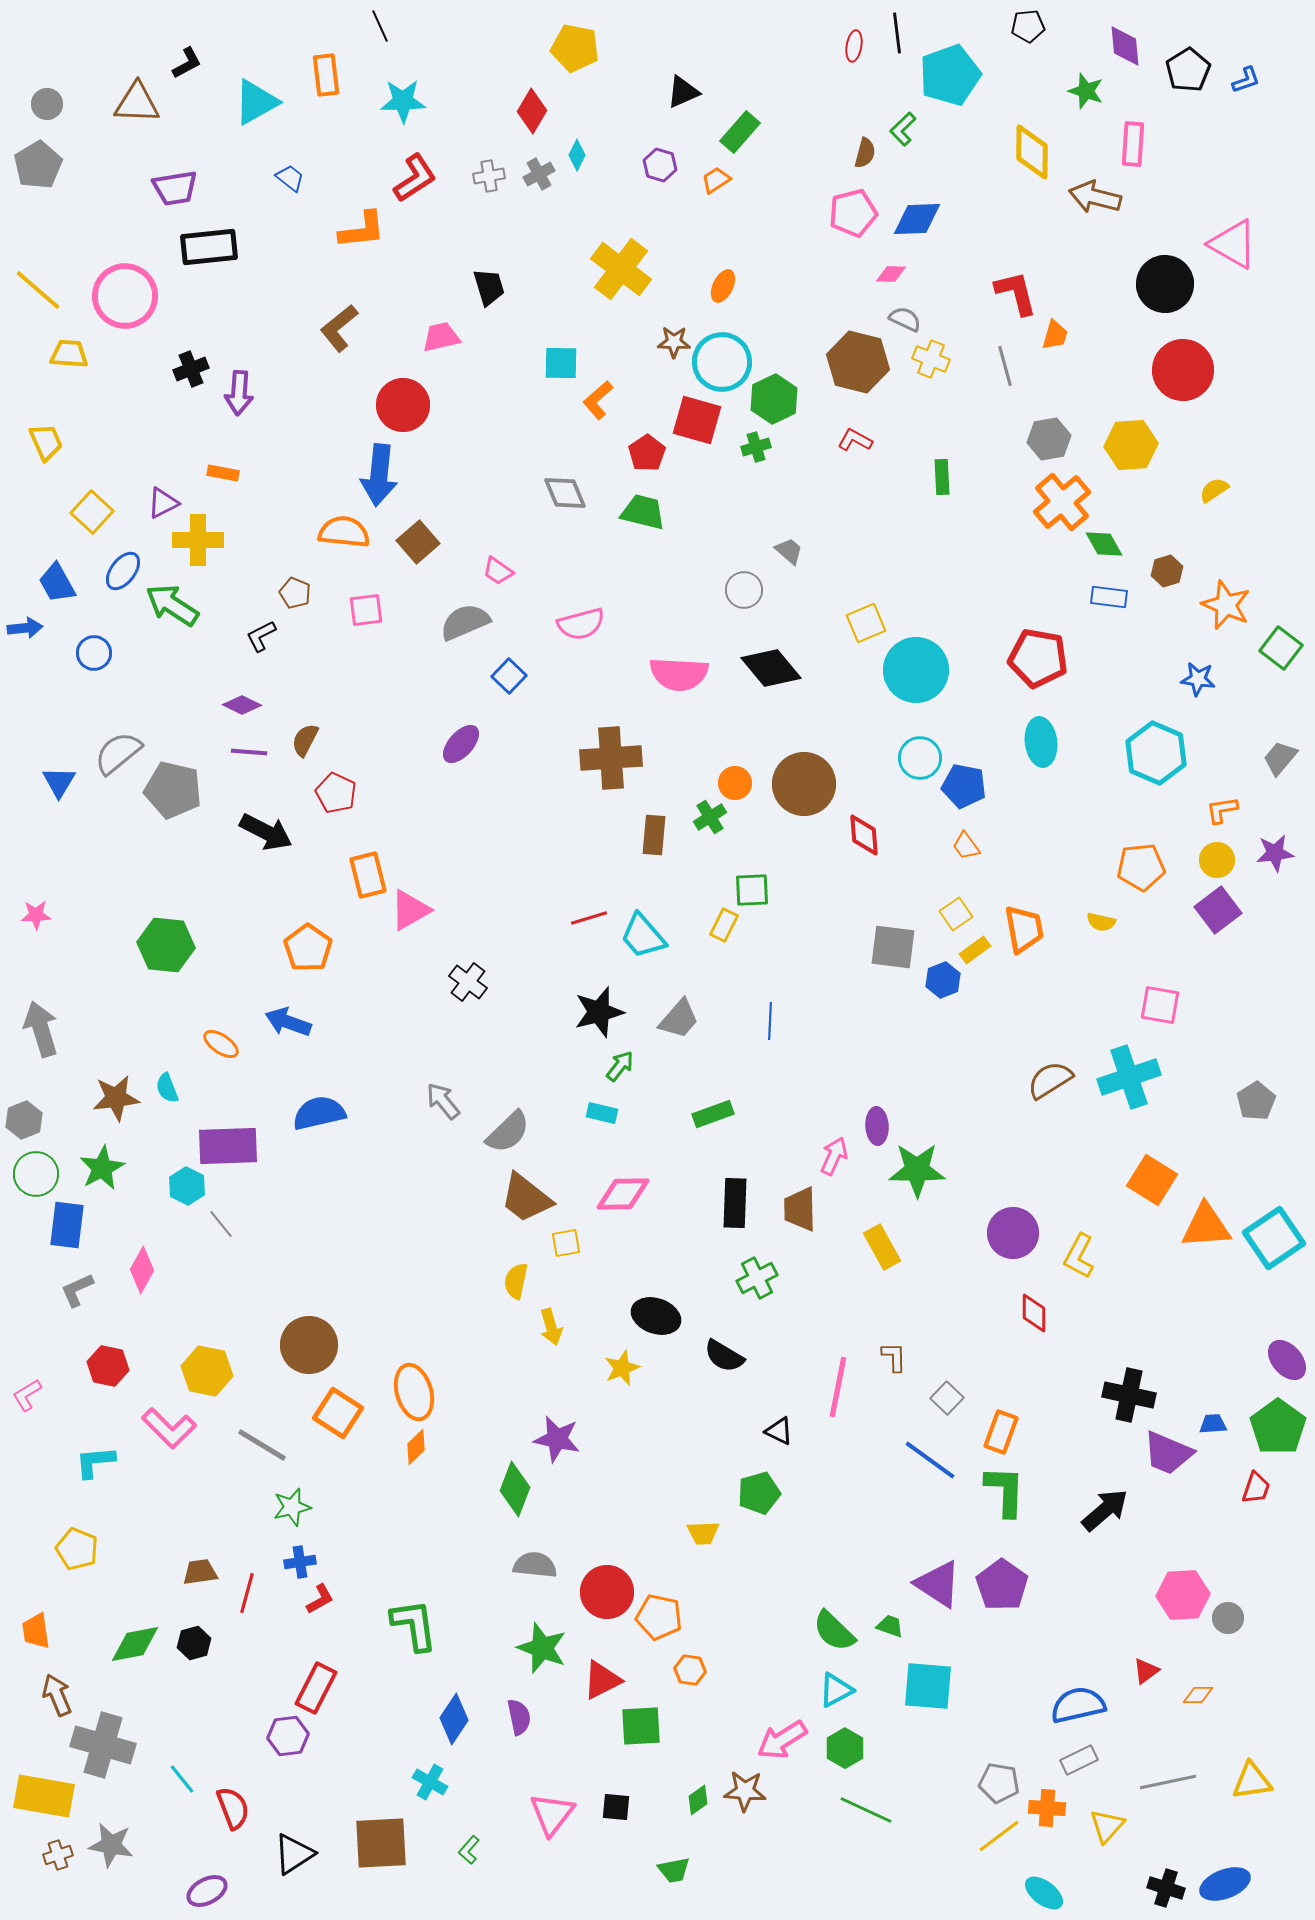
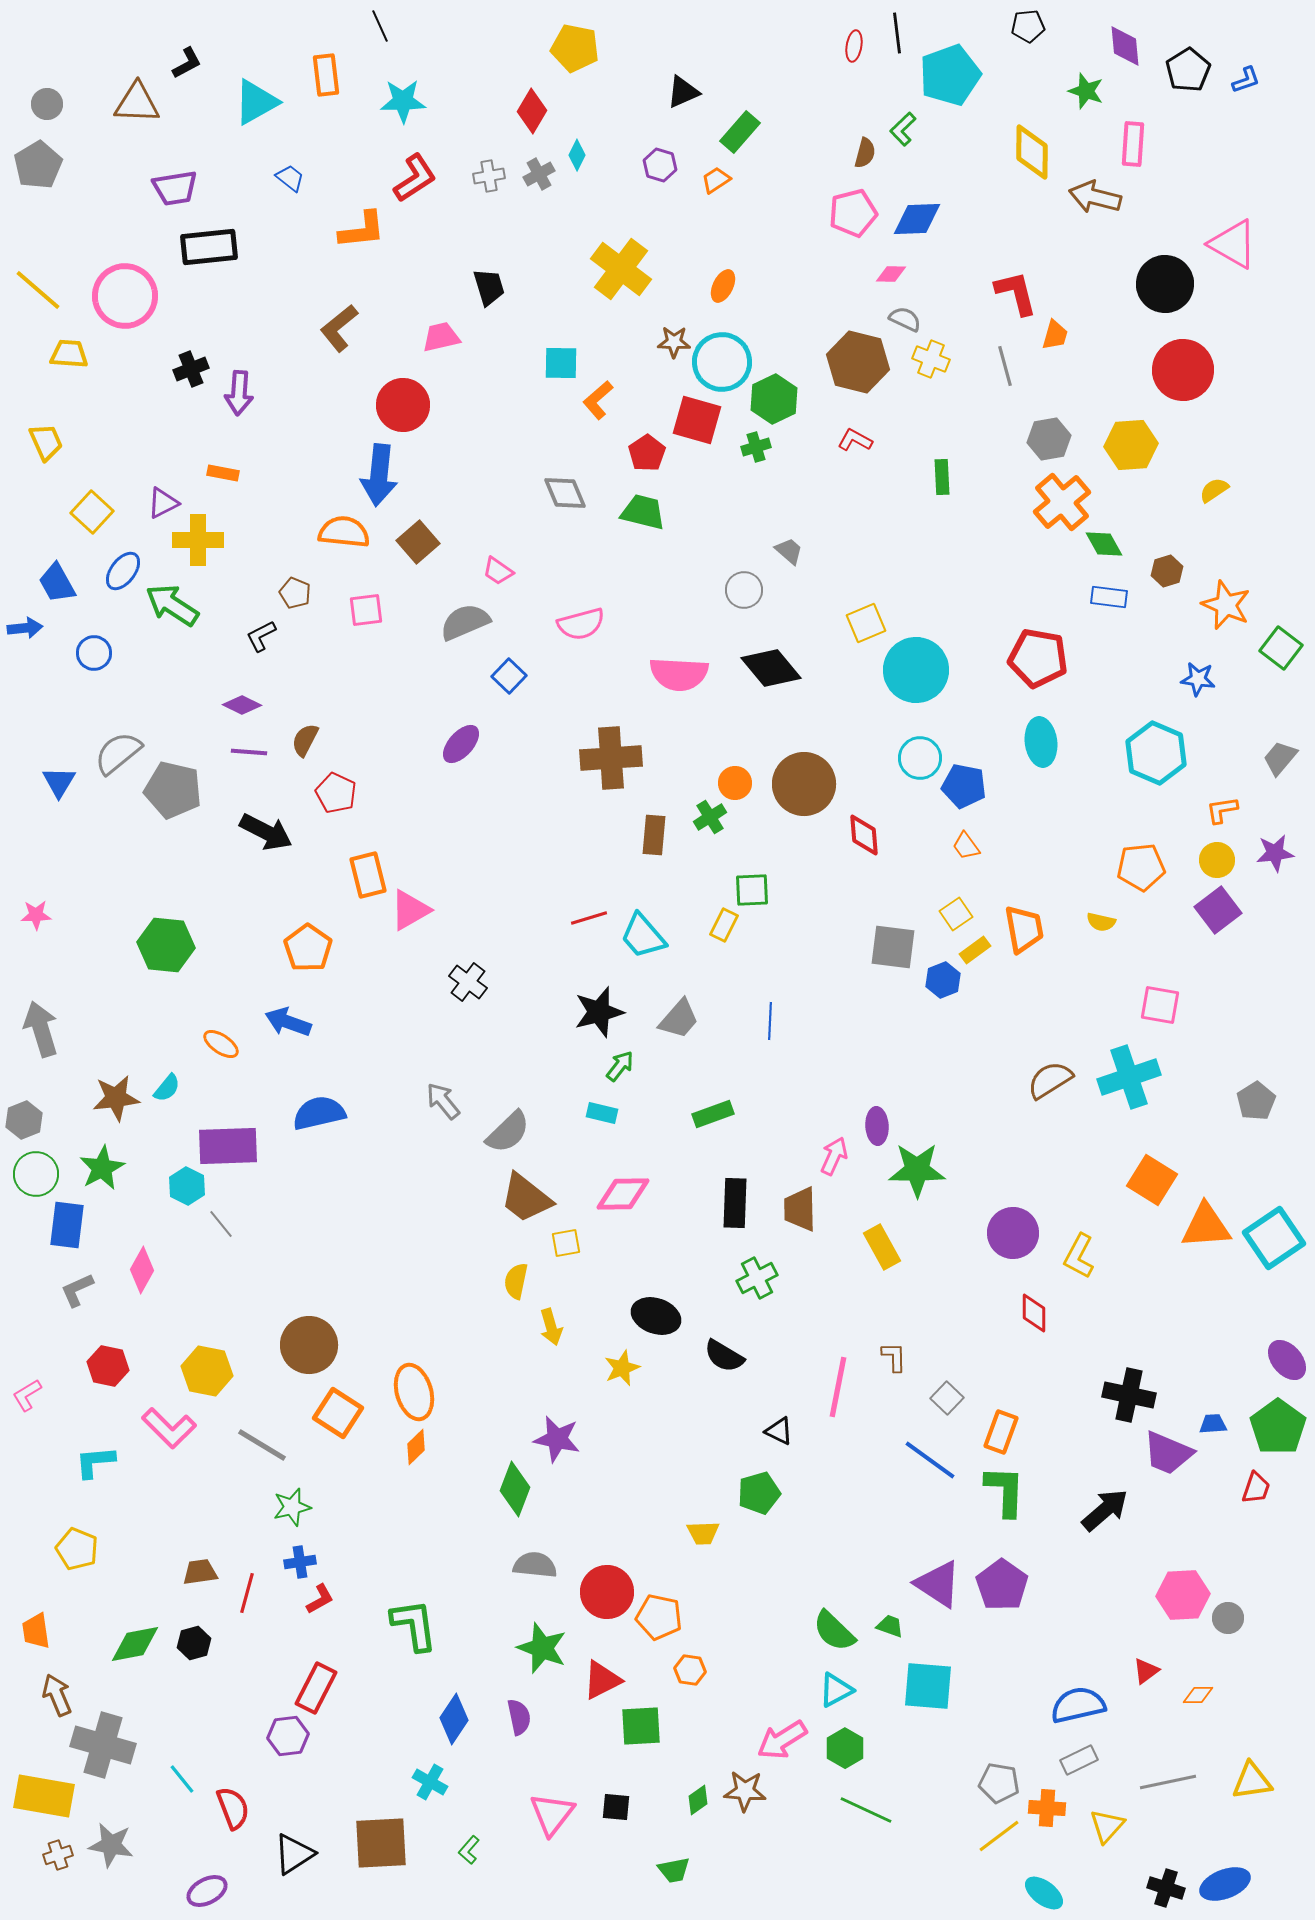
cyan semicircle at (167, 1088): rotated 120 degrees counterclockwise
